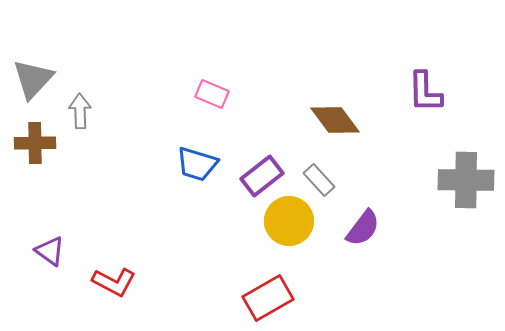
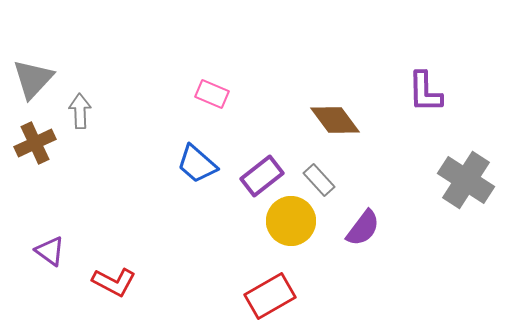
brown cross: rotated 24 degrees counterclockwise
blue trapezoid: rotated 24 degrees clockwise
gray cross: rotated 32 degrees clockwise
yellow circle: moved 2 px right
red rectangle: moved 2 px right, 2 px up
